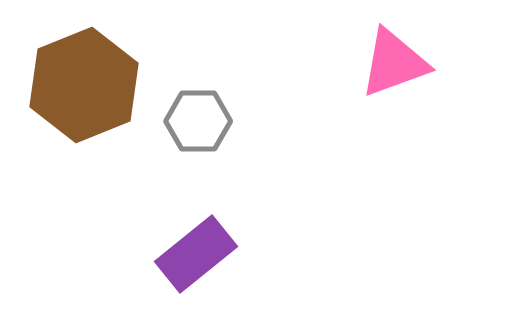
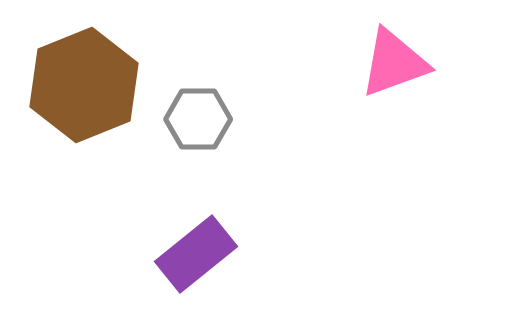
gray hexagon: moved 2 px up
